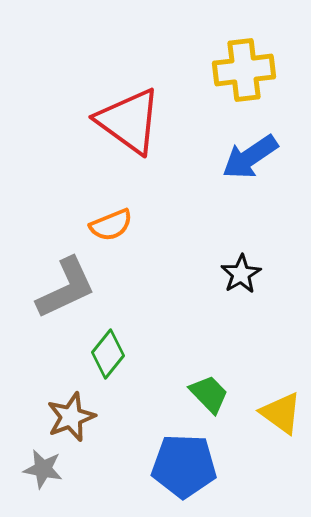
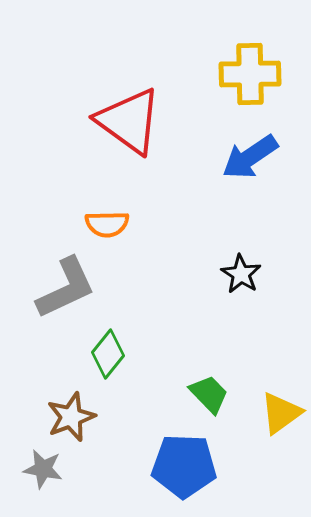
yellow cross: moved 6 px right, 4 px down; rotated 6 degrees clockwise
orange semicircle: moved 4 px left, 1 px up; rotated 21 degrees clockwise
black star: rotated 9 degrees counterclockwise
yellow triangle: rotated 48 degrees clockwise
